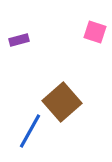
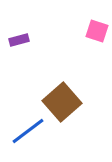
pink square: moved 2 px right, 1 px up
blue line: moved 2 px left; rotated 24 degrees clockwise
